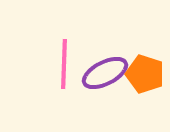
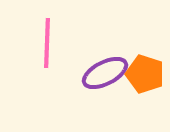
pink line: moved 17 px left, 21 px up
